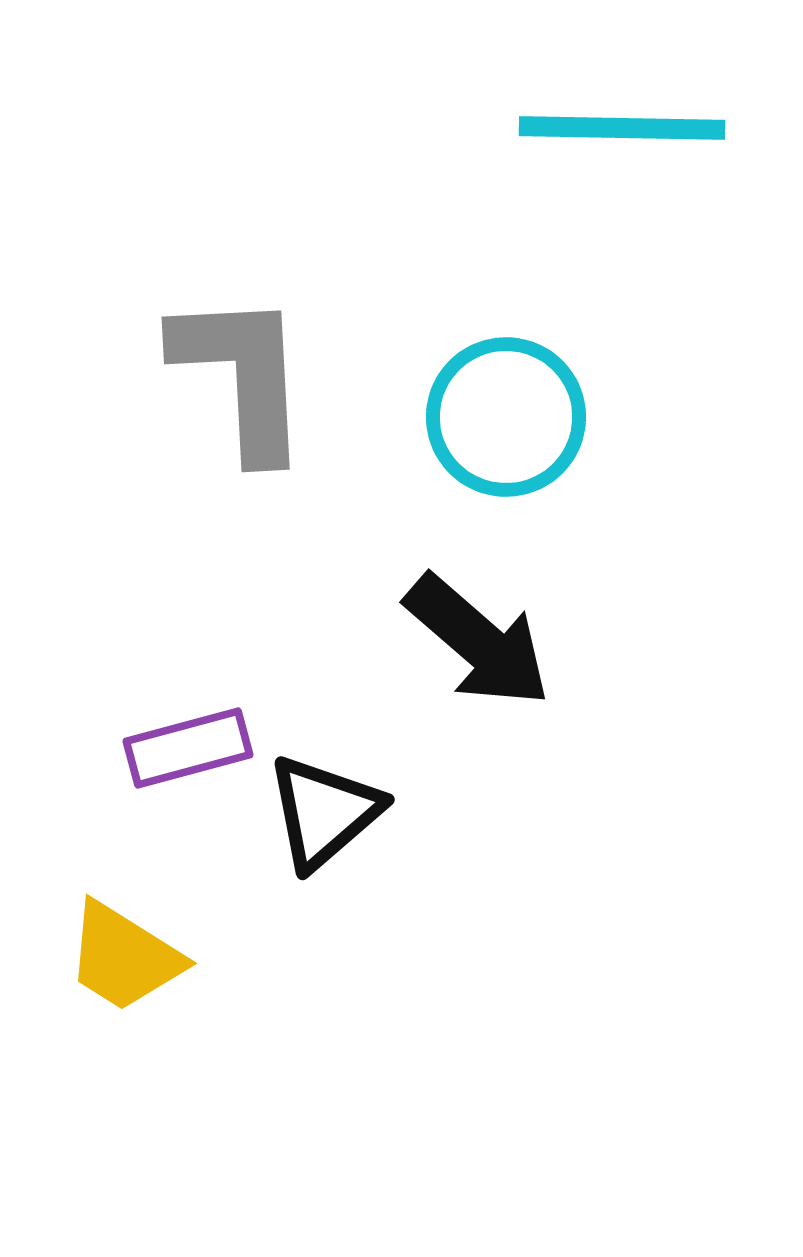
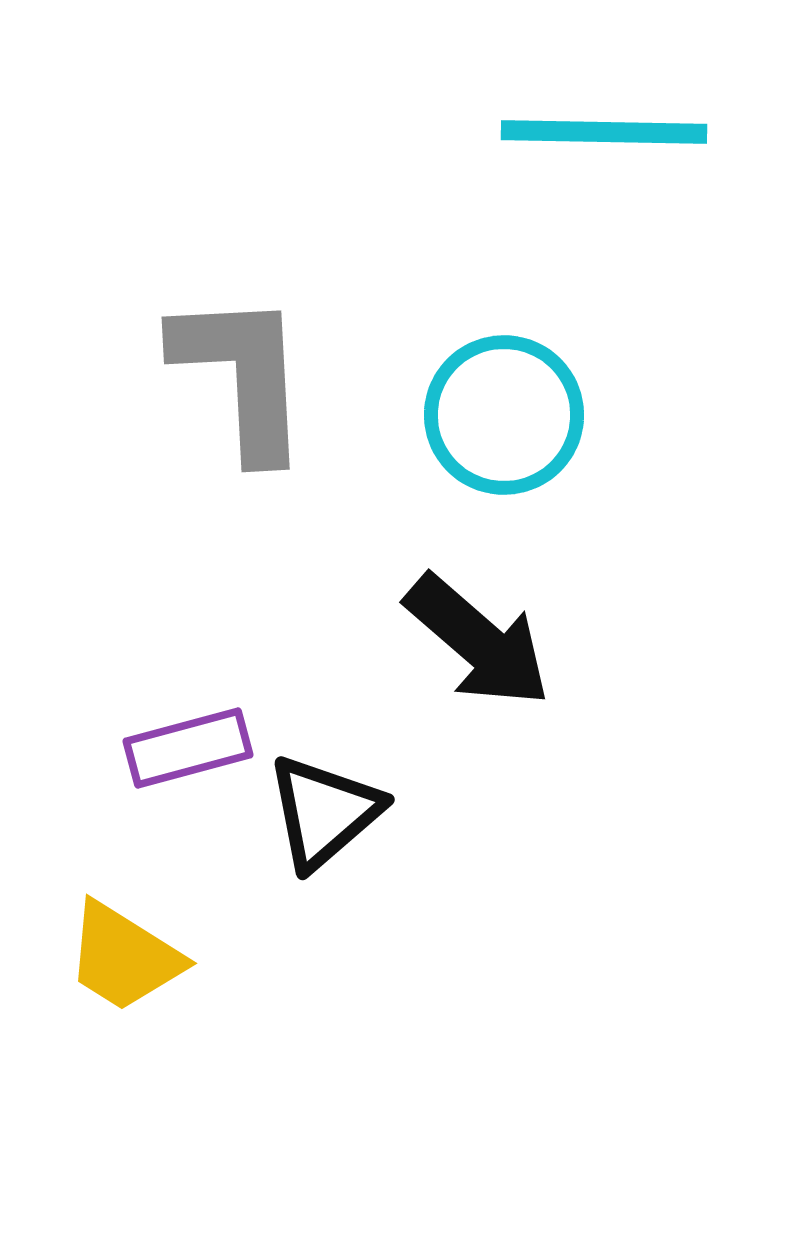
cyan line: moved 18 px left, 4 px down
cyan circle: moved 2 px left, 2 px up
